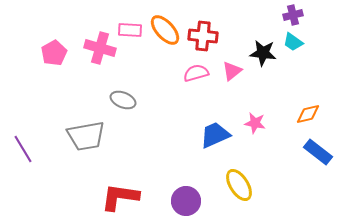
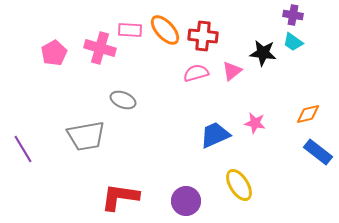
purple cross: rotated 24 degrees clockwise
